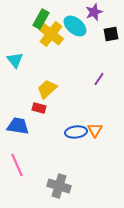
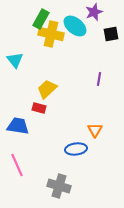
yellow cross: rotated 25 degrees counterclockwise
purple line: rotated 24 degrees counterclockwise
blue ellipse: moved 17 px down
